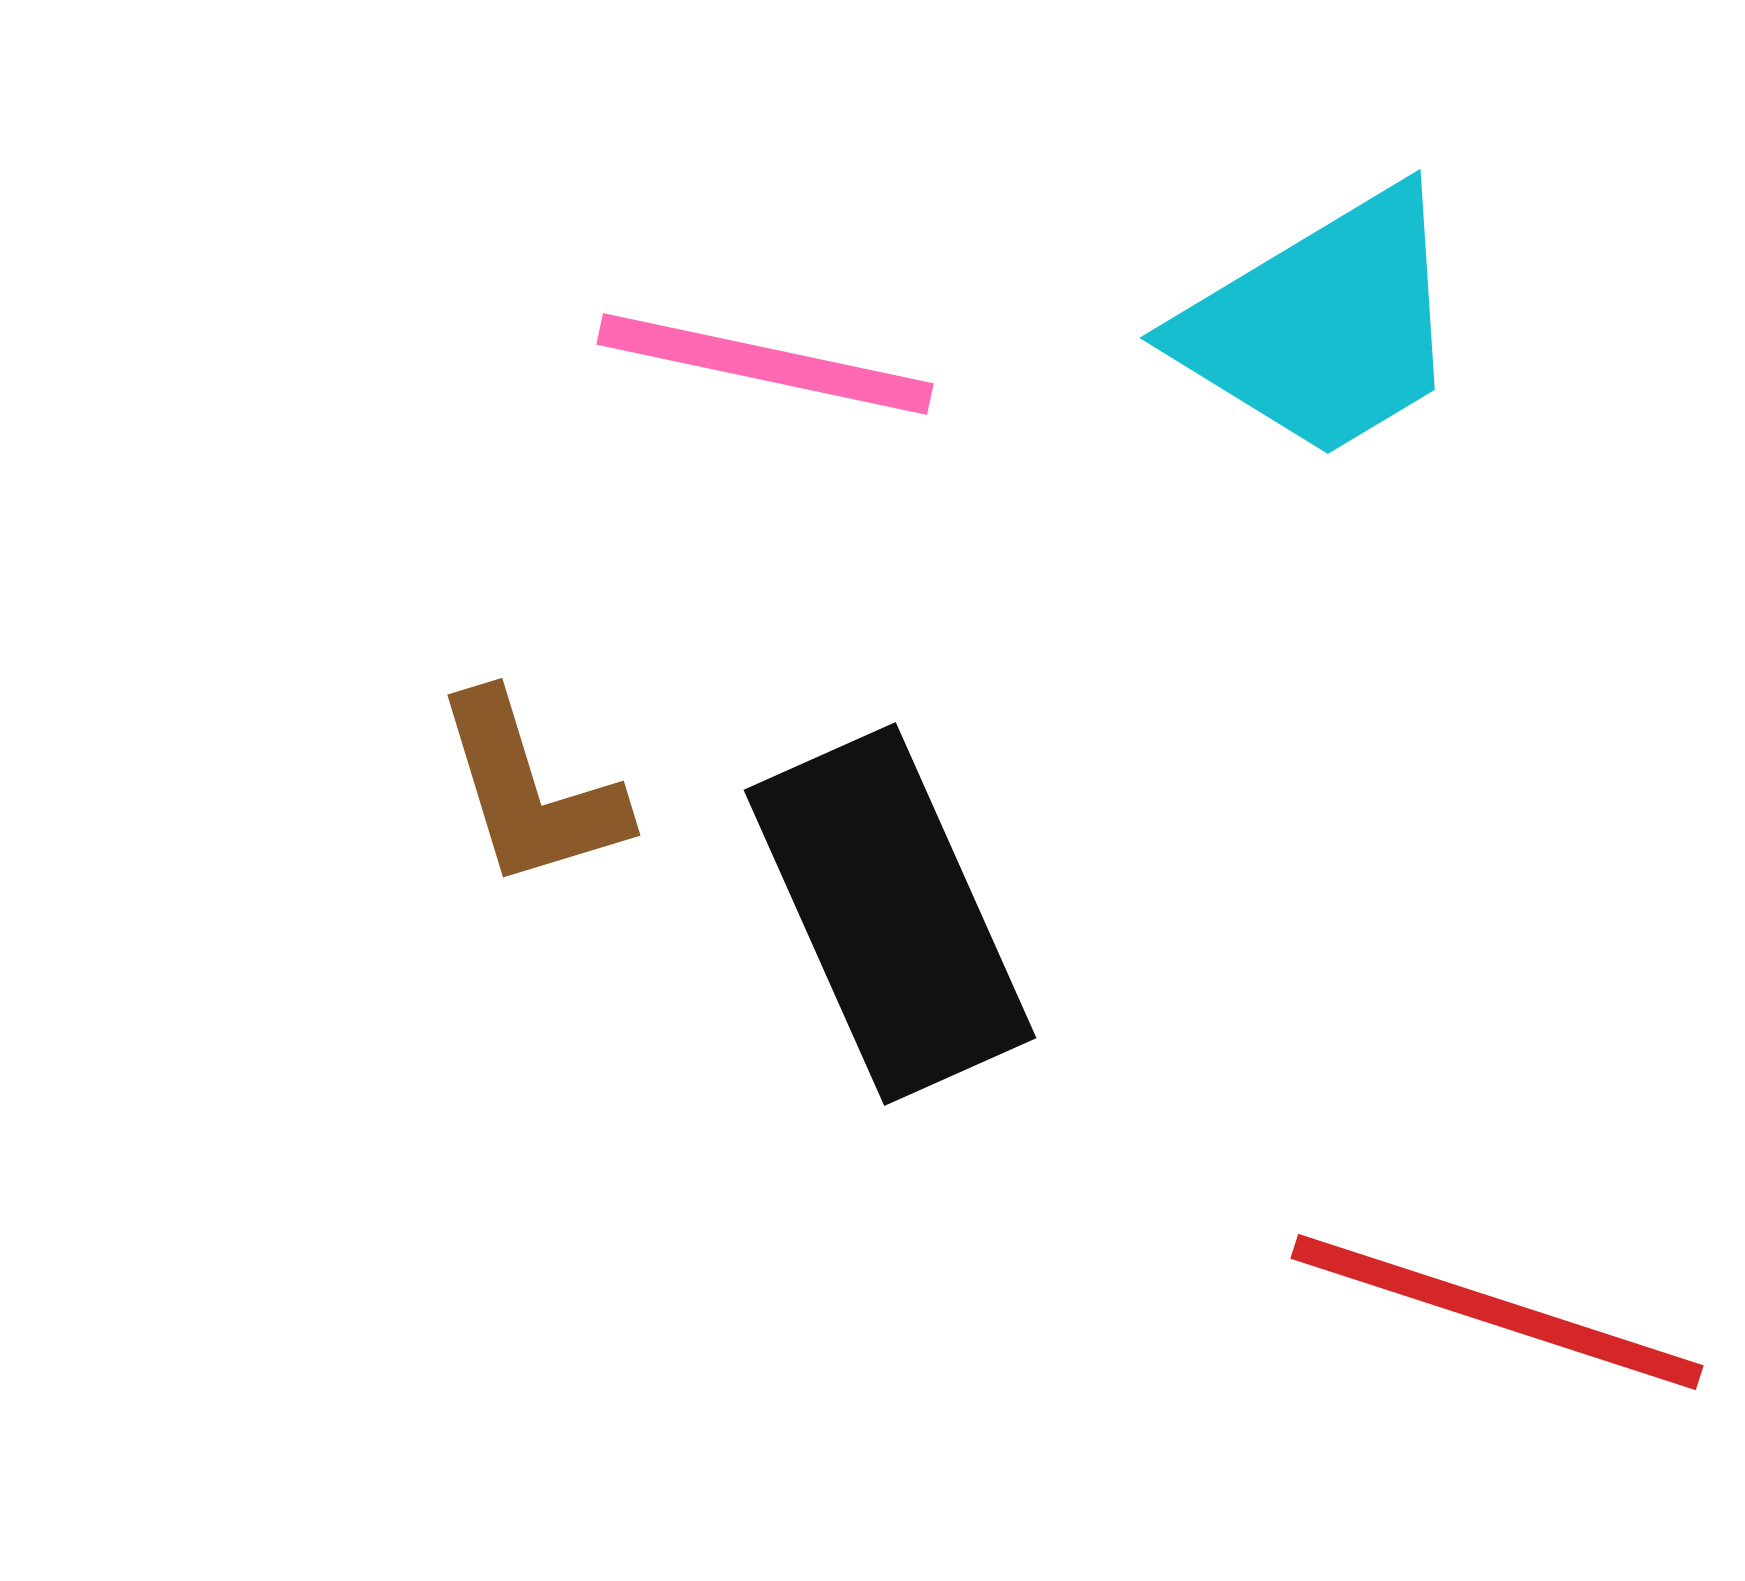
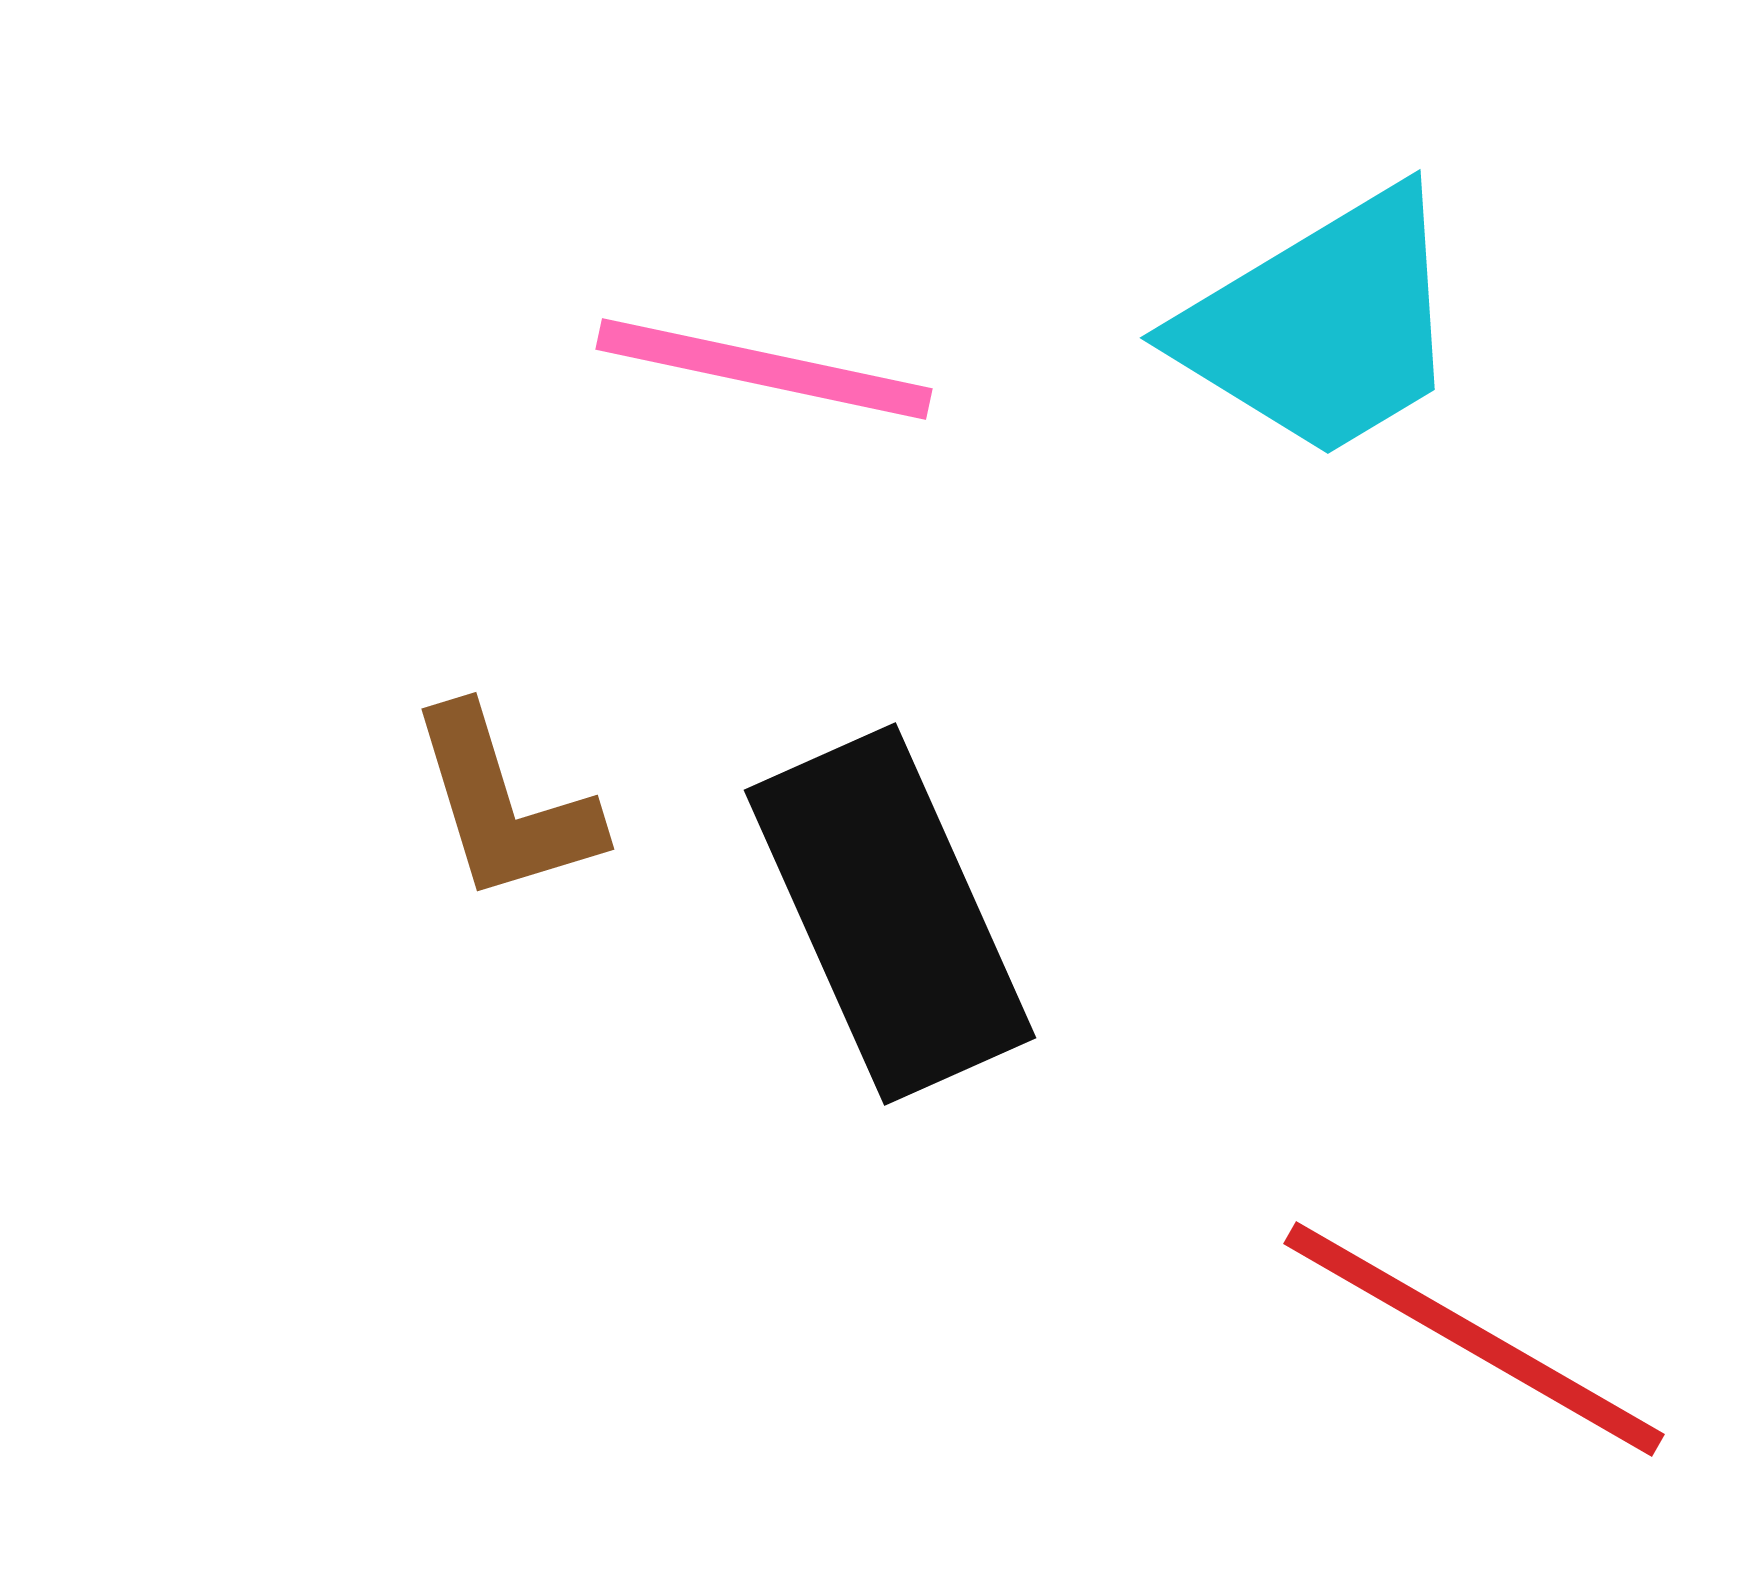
pink line: moved 1 px left, 5 px down
brown L-shape: moved 26 px left, 14 px down
red line: moved 23 px left, 27 px down; rotated 12 degrees clockwise
